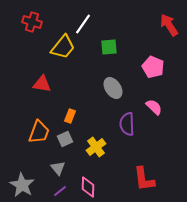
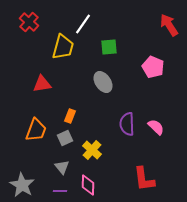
red cross: moved 3 px left; rotated 24 degrees clockwise
yellow trapezoid: rotated 24 degrees counterclockwise
red triangle: rotated 18 degrees counterclockwise
gray ellipse: moved 10 px left, 6 px up
pink semicircle: moved 2 px right, 20 px down
orange trapezoid: moved 3 px left, 2 px up
gray square: moved 1 px up
yellow cross: moved 4 px left, 3 px down; rotated 12 degrees counterclockwise
gray triangle: moved 4 px right, 1 px up
pink diamond: moved 2 px up
purple line: rotated 40 degrees clockwise
